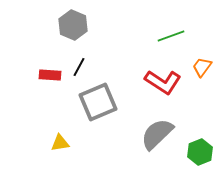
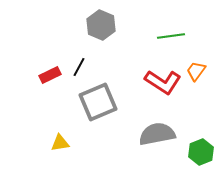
gray hexagon: moved 28 px right
green line: rotated 12 degrees clockwise
orange trapezoid: moved 6 px left, 4 px down
red rectangle: rotated 30 degrees counterclockwise
gray semicircle: rotated 33 degrees clockwise
green hexagon: moved 1 px right
